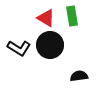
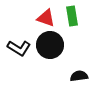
red triangle: rotated 12 degrees counterclockwise
